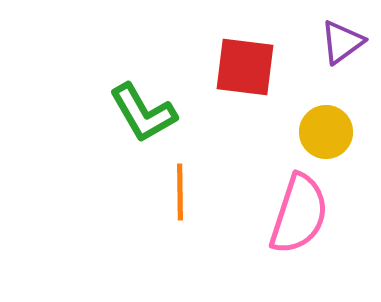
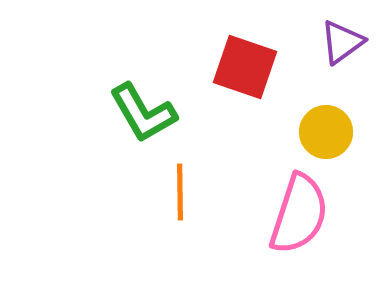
red square: rotated 12 degrees clockwise
